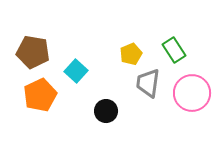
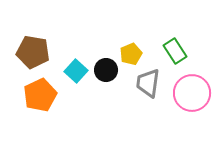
green rectangle: moved 1 px right, 1 px down
black circle: moved 41 px up
